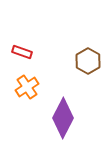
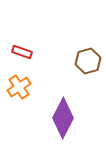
brown hexagon: rotated 15 degrees clockwise
orange cross: moved 8 px left
